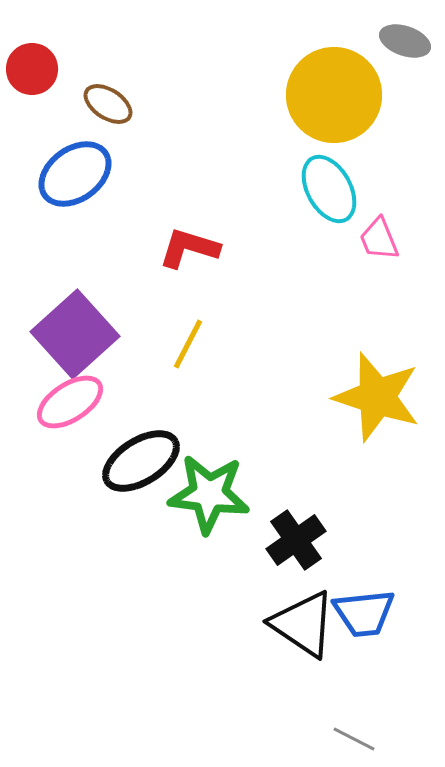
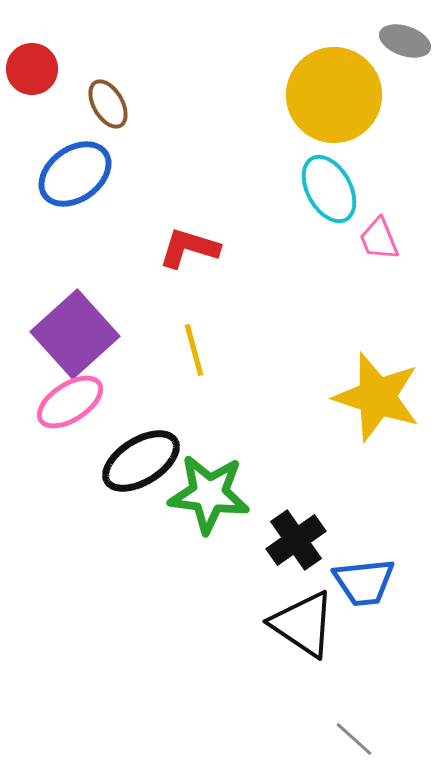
brown ellipse: rotated 27 degrees clockwise
yellow line: moved 6 px right, 6 px down; rotated 42 degrees counterclockwise
blue trapezoid: moved 31 px up
gray line: rotated 15 degrees clockwise
